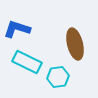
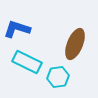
brown ellipse: rotated 36 degrees clockwise
